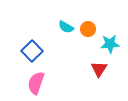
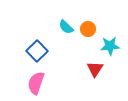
cyan semicircle: rotated 14 degrees clockwise
cyan star: moved 2 px down
blue square: moved 5 px right
red triangle: moved 4 px left
